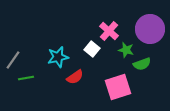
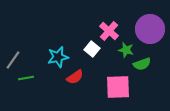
pink square: rotated 16 degrees clockwise
